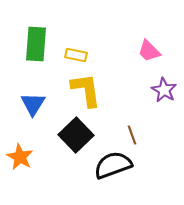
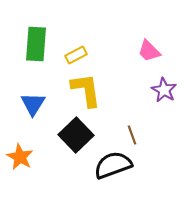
yellow rectangle: rotated 40 degrees counterclockwise
